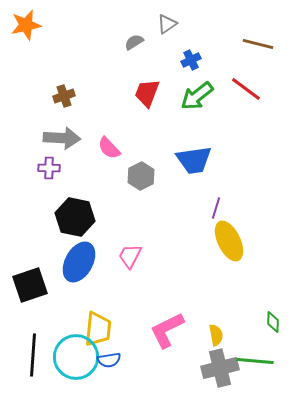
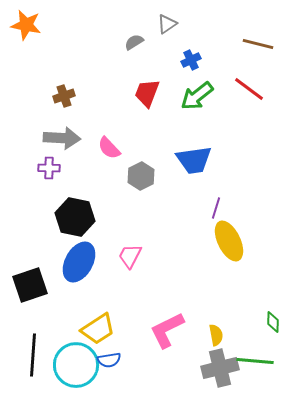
orange star: rotated 24 degrees clockwise
red line: moved 3 px right
yellow trapezoid: rotated 51 degrees clockwise
cyan circle: moved 8 px down
